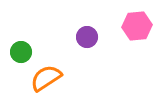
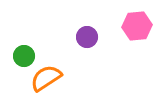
green circle: moved 3 px right, 4 px down
